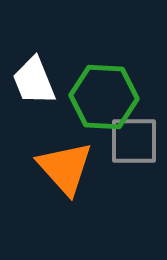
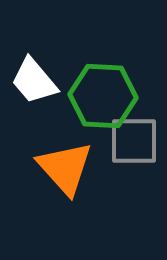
white trapezoid: rotated 18 degrees counterclockwise
green hexagon: moved 1 px left, 1 px up
